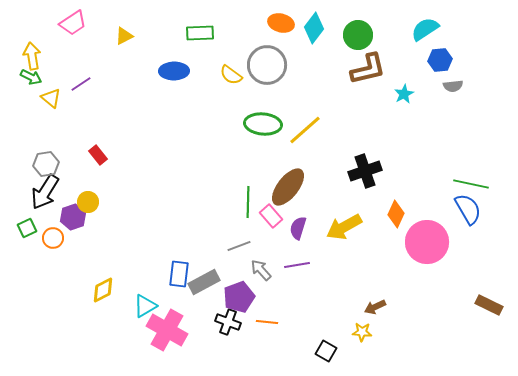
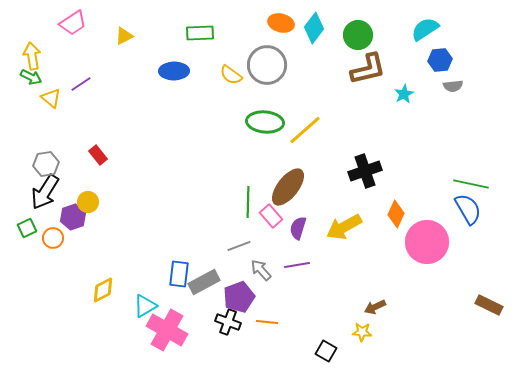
green ellipse at (263, 124): moved 2 px right, 2 px up
